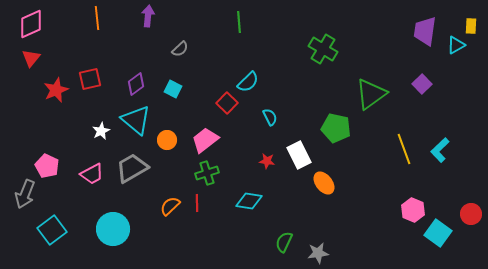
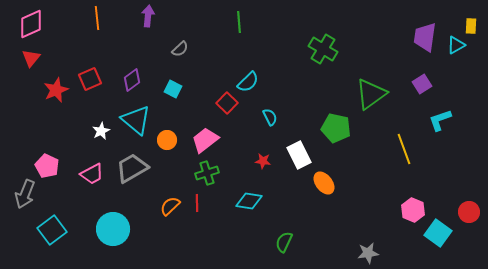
purple trapezoid at (425, 31): moved 6 px down
red square at (90, 79): rotated 10 degrees counterclockwise
purple diamond at (136, 84): moved 4 px left, 4 px up
purple square at (422, 84): rotated 12 degrees clockwise
cyan L-shape at (440, 150): moved 30 px up; rotated 25 degrees clockwise
red star at (267, 161): moved 4 px left
red circle at (471, 214): moved 2 px left, 2 px up
gray star at (318, 253): moved 50 px right
